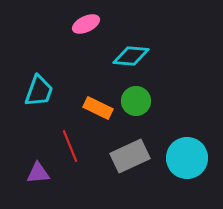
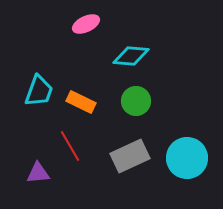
orange rectangle: moved 17 px left, 6 px up
red line: rotated 8 degrees counterclockwise
